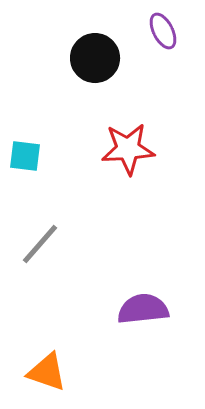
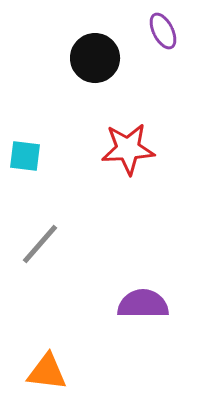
purple semicircle: moved 5 px up; rotated 6 degrees clockwise
orange triangle: rotated 12 degrees counterclockwise
